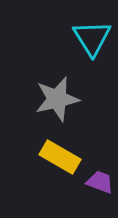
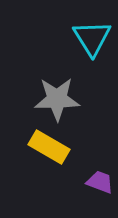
gray star: rotated 12 degrees clockwise
yellow rectangle: moved 11 px left, 10 px up
